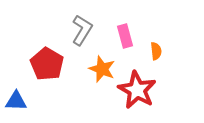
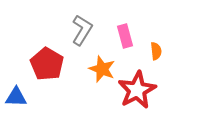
red star: rotated 15 degrees clockwise
blue triangle: moved 4 px up
